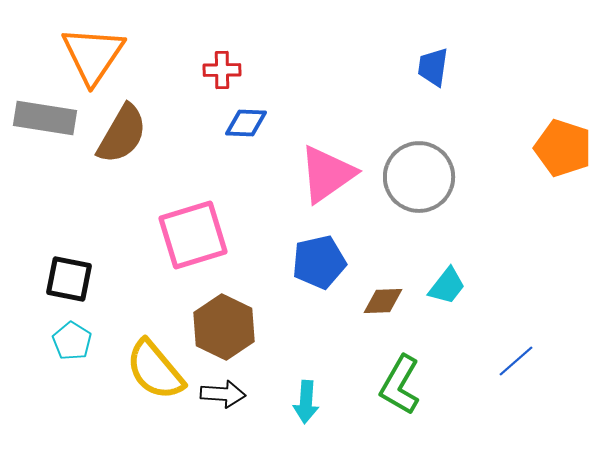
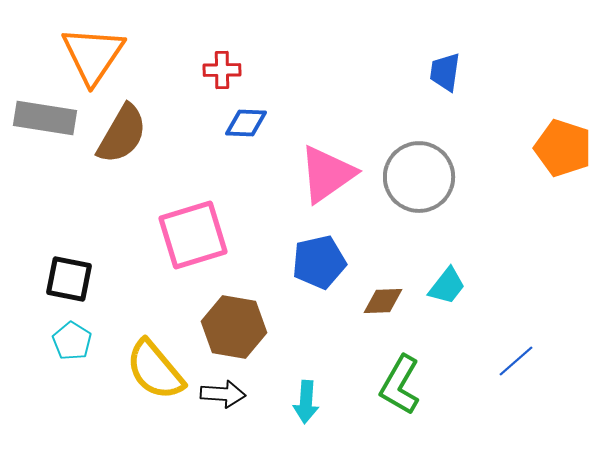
blue trapezoid: moved 12 px right, 5 px down
brown hexagon: moved 10 px right; rotated 16 degrees counterclockwise
